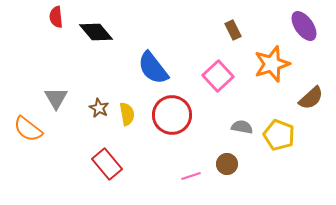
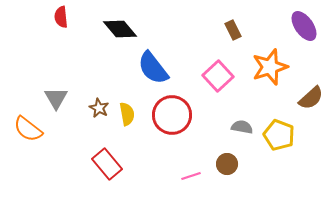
red semicircle: moved 5 px right
black diamond: moved 24 px right, 3 px up
orange star: moved 2 px left, 3 px down
